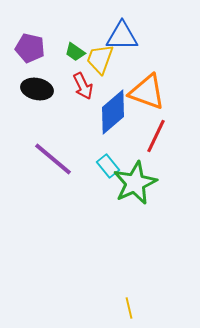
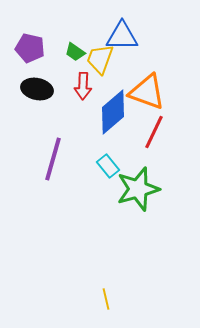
red arrow: rotated 28 degrees clockwise
red line: moved 2 px left, 4 px up
purple line: rotated 66 degrees clockwise
green star: moved 3 px right, 6 px down; rotated 9 degrees clockwise
yellow line: moved 23 px left, 9 px up
